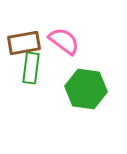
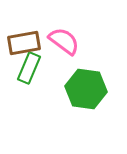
green rectangle: moved 2 px left; rotated 16 degrees clockwise
